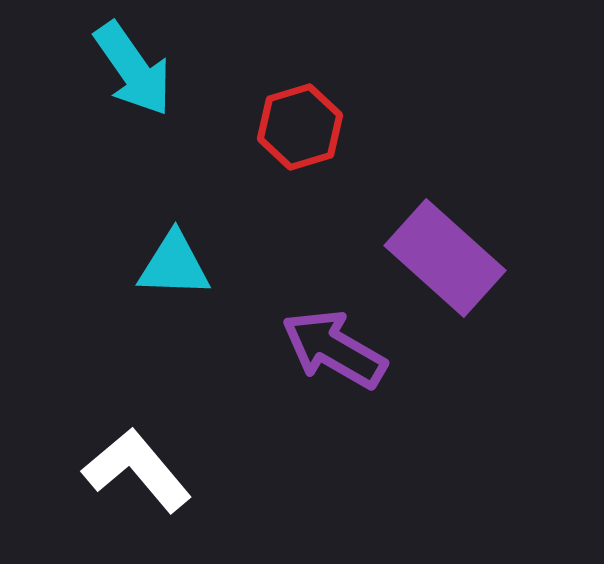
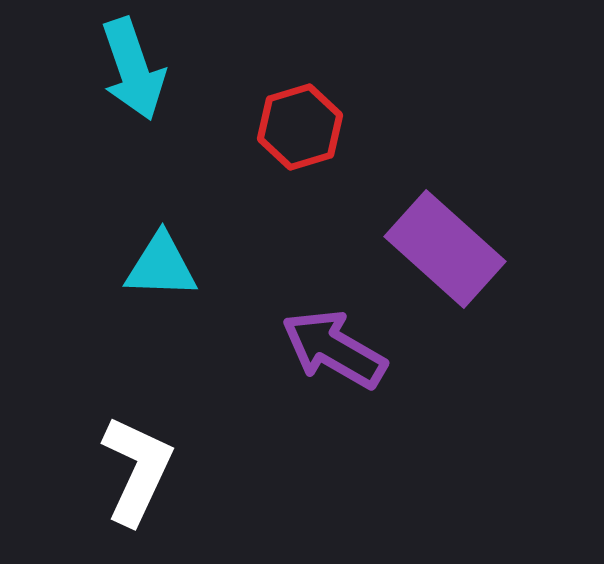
cyan arrow: rotated 16 degrees clockwise
purple rectangle: moved 9 px up
cyan triangle: moved 13 px left, 1 px down
white L-shape: rotated 65 degrees clockwise
